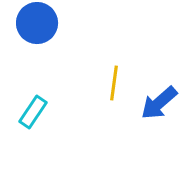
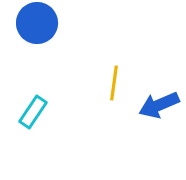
blue arrow: moved 2 px down; rotated 18 degrees clockwise
